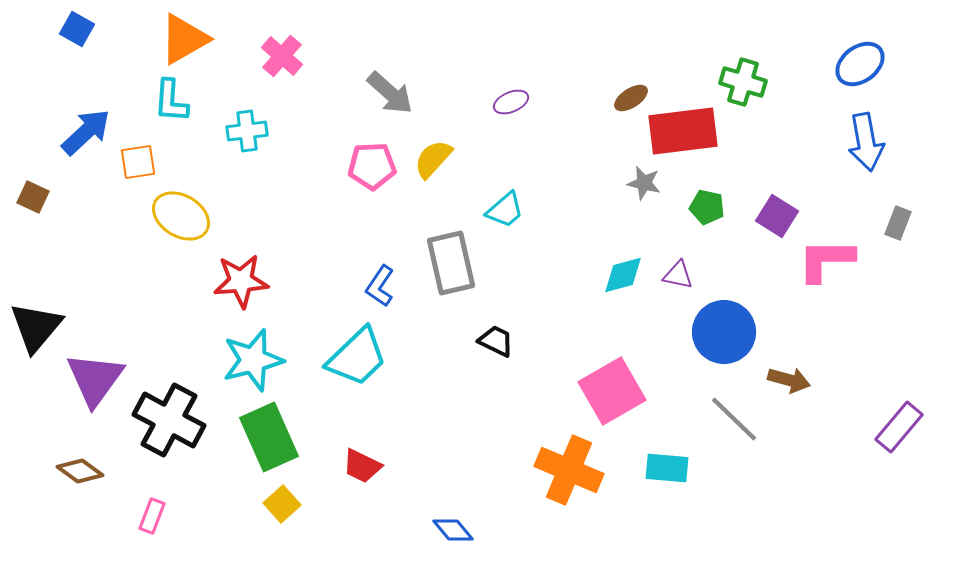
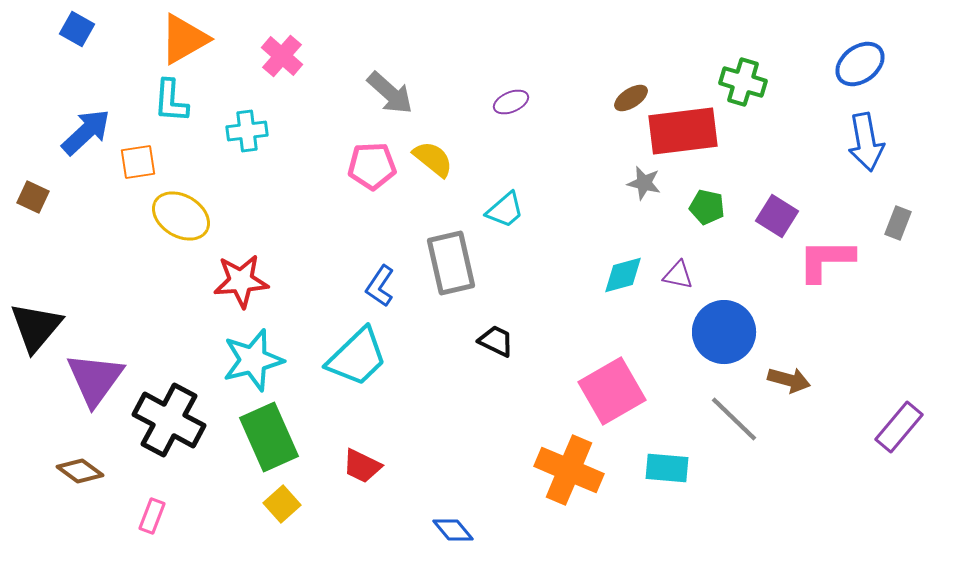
yellow semicircle at (433, 159): rotated 87 degrees clockwise
